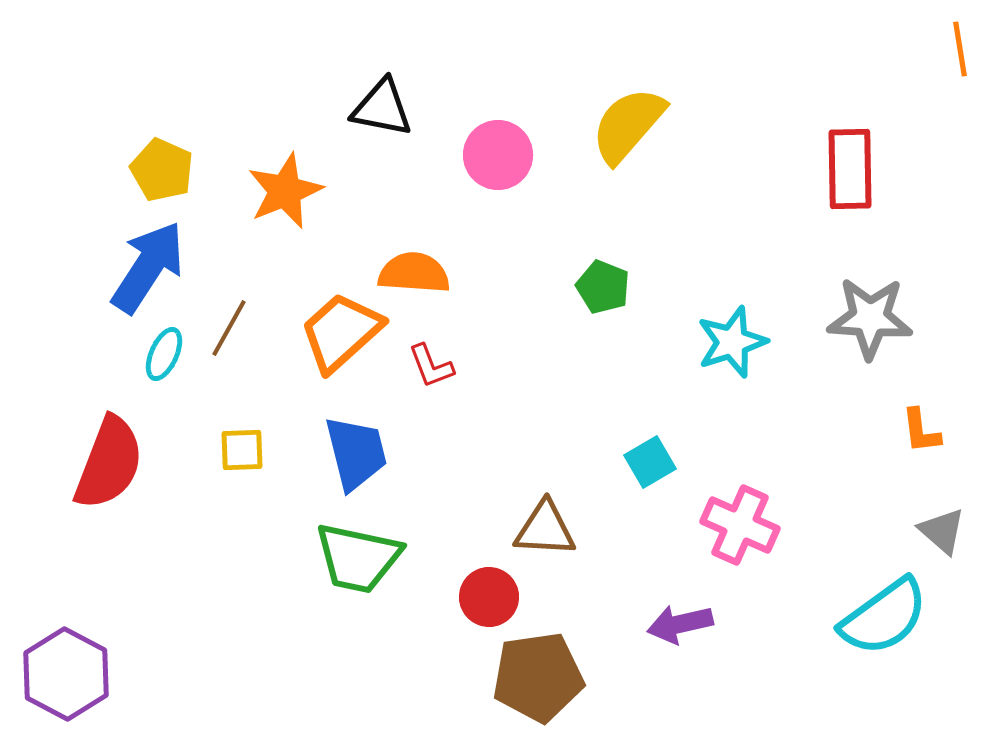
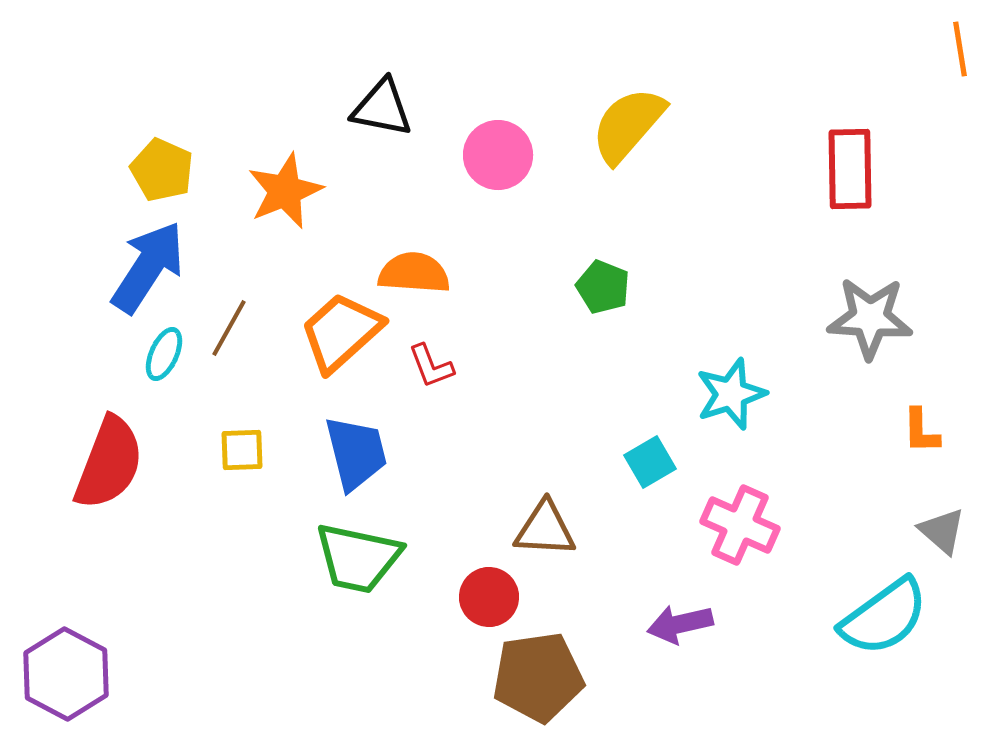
cyan star: moved 1 px left, 52 px down
orange L-shape: rotated 6 degrees clockwise
